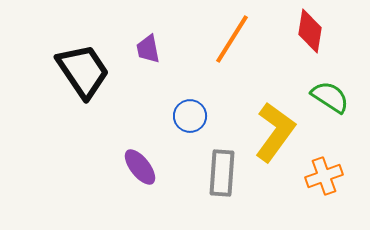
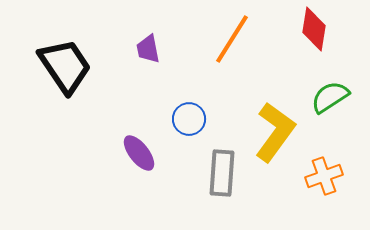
red diamond: moved 4 px right, 2 px up
black trapezoid: moved 18 px left, 5 px up
green semicircle: rotated 66 degrees counterclockwise
blue circle: moved 1 px left, 3 px down
purple ellipse: moved 1 px left, 14 px up
